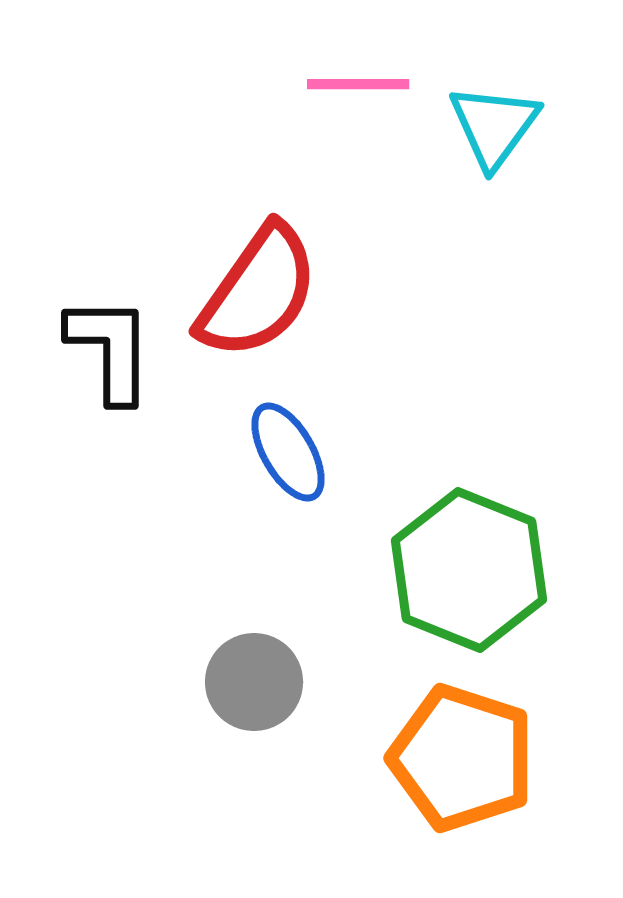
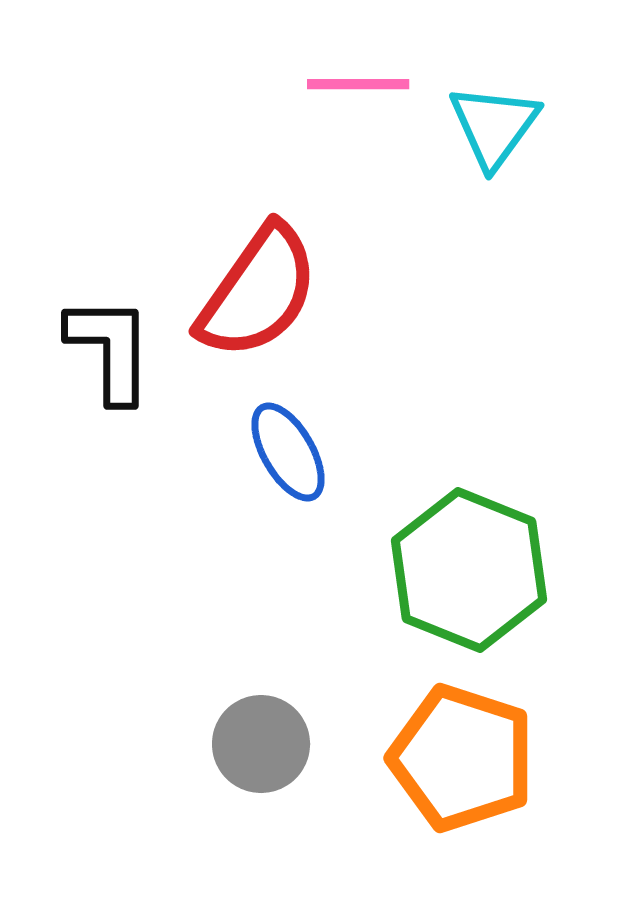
gray circle: moved 7 px right, 62 px down
